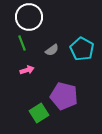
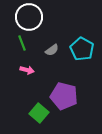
pink arrow: rotated 32 degrees clockwise
green square: rotated 18 degrees counterclockwise
